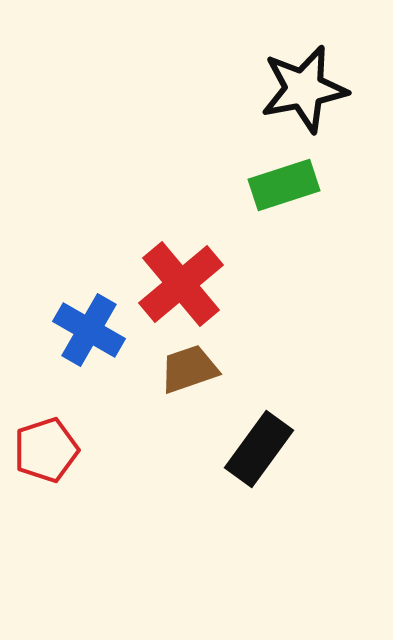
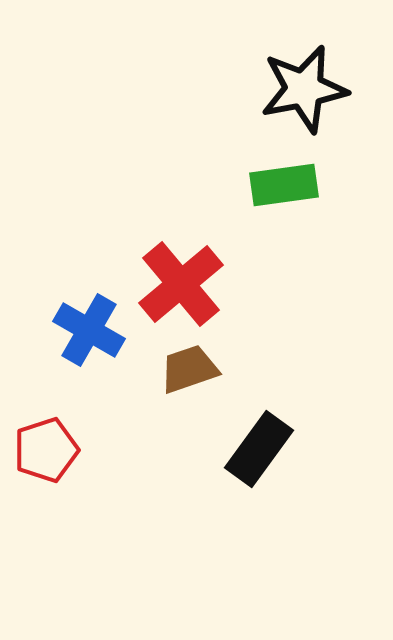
green rectangle: rotated 10 degrees clockwise
